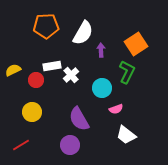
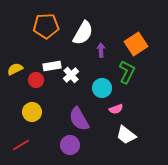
yellow semicircle: moved 2 px right, 1 px up
